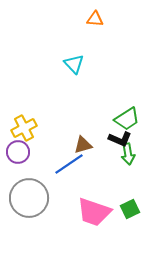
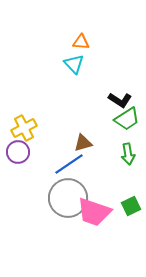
orange triangle: moved 14 px left, 23 px down
black L-shape: moved 39 px up; rotated 10 degrees clockwise
brown triangle: moved 2 px up
gray circle: moved 39 px right
green square: moved 1 px right, 3 px up
